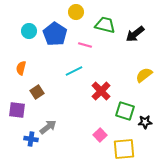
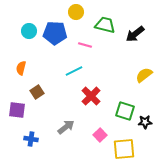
blue pentagon: moved 1 px up; rotated 30 degrees counterclockwise
red cross: moved 10 px left, 5 px down
gray arrow: moved 18 px right
